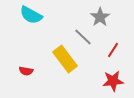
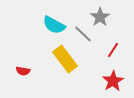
cyan semicircle: moved 23 px right, 10 px down
gray line: moved 3 px up
red semicircle: moved 3 px left
red star: rotated 25 degrees counterclockwise
